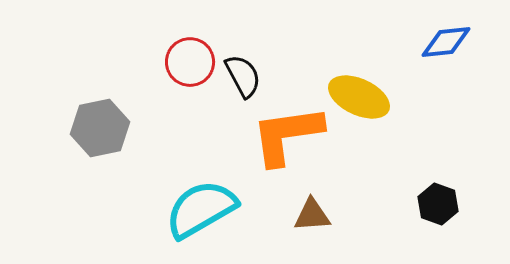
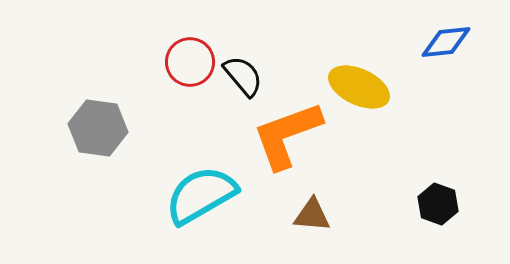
black semicircle: rotated 12 degrees counterclockwise
yellow ellipse: moved 10 px up
gray hexagon: moved 2 px left; rotated 20 degrees clockwise
orange L-shape: rotated 12 degrees counterclockwise
cyan semicircle: moved 14 px up
brown triangle: rotated 9 degrees clockwise
